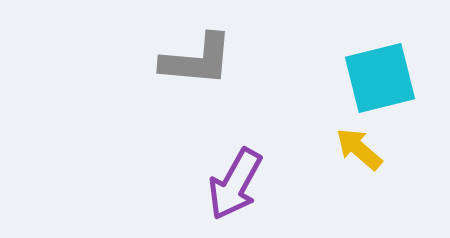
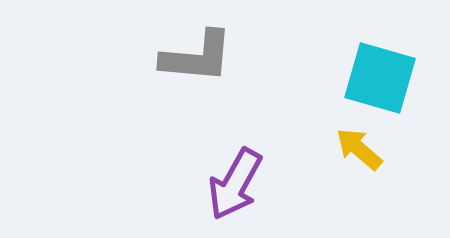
gray L-shape: moved 3 px up
cyan square: rotated 30 degrees clockwise
